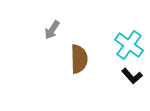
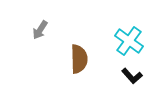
gray arrow: moved 12 px left
cyan cross: moved 4 px up
